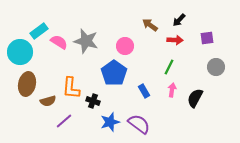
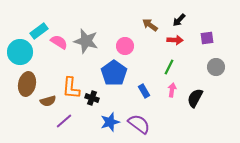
black cross: moved 1 px left, 3 px up
